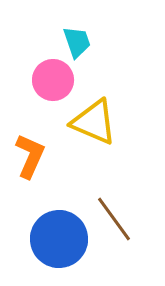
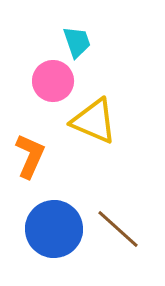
pink circle: moved 1 px down
yellow triangle: moved 1 px up
brown line: moved 4 px right, 10 px down; rotated 12 degrees counterclockwise
blue circle: moved 5 px left, 10 px up
